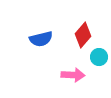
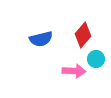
cyan circle: moved 3 px left, 2 px down
pink arrow: moved 1 px right, 4 px up
